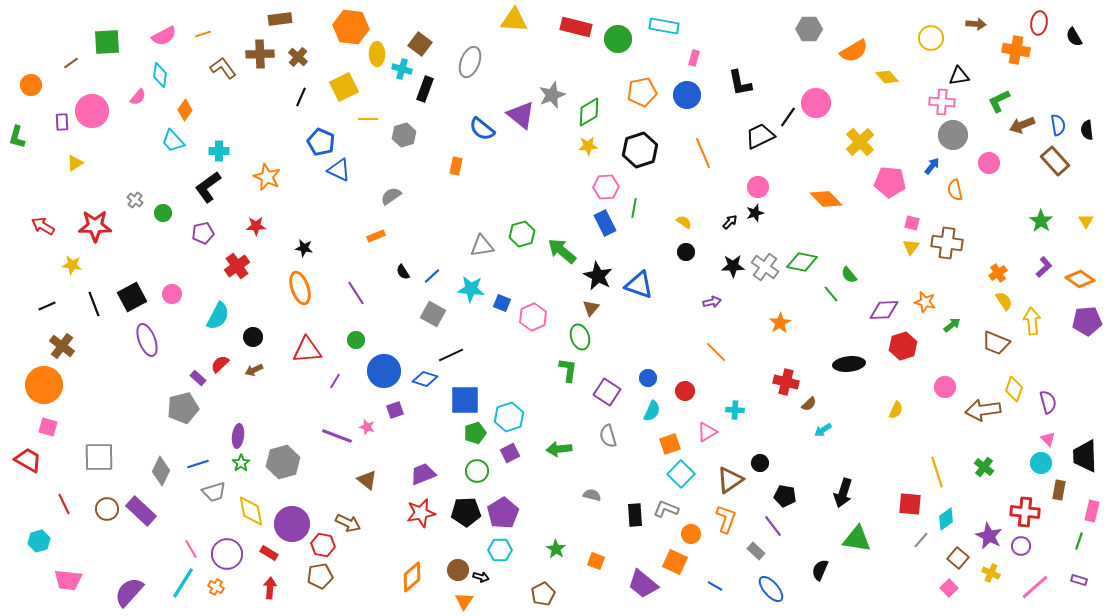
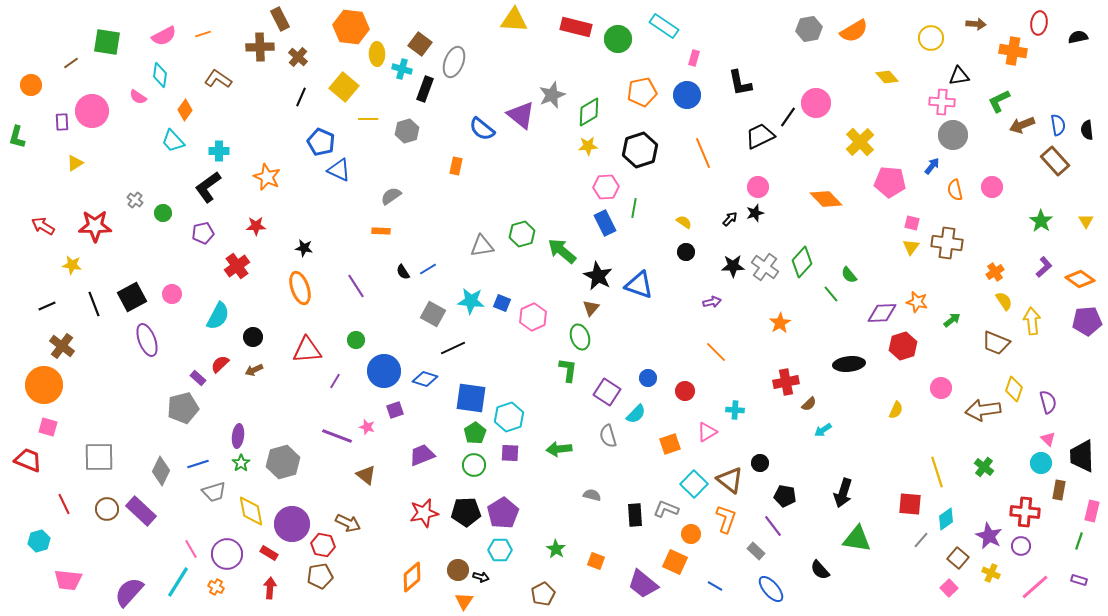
brown rectangle at (280, 19): rotated 70 degrees clockwise
cyan rectangle at (664, 26): rotated 24 degrees clockwise
gray hexagon at (809, 29): rotated 10 degrees counterclockwise
black semicircle at (1074, 37): moved 4 px right; rotated 108 degrees clockwise
green square at (107, 42): rotated 12 degrees clockwise
orange cross at (1016, 50): moved 3 px left, 1 px down
orange semicircle at (854, 51): moved 20 px up
brown cross at (260, 54): moved 7 px up
gray ellipse at (470, 62): moved 16 px left
brown L-shape at (223, 68): moved 5 px left, 11 px down; rotated 20 degrees counterclockwise
yellow square at (344, 87): rotated 24 degrees counterclockwise
pink semicircle at (138, 97): rotated 84 degrees clockwise
gray hexagon at (404, 135): moved 3 px right, 4 px up
pink circle at (989, 163): moved 3 px right, 24 px down
black arrow at (730, 222): moved 3 px up
orange rectangle at (376, 236): moved 5 px right, 5 px up; rotated 24 degrees clockwise
green diamond at (802, 262): rotated 60 degrees counterclockwise
orange cross at (998, 273): moved 3 px left, 1 px up
blue line at (432, 276): moved 4 px left, 7 px up; rotated 12 degrees clockwise
cyan star at (471, 289): moved 12 px down
purple line at (356, 293): moved 7 px up
orange star at (925, 302): moved 8 px left
purple diamond at (884, 310): moved 2 px left, 3 px down
green arrow at (952, 325): moved 5 px up
black line at (451, 355): moved 2 px right, 7 px up
red cross at (786, 382): rotated 25 degrees counterclockwise
pink circle at (945, 387): moved 4 px left, 1 px down
blue square at (465, 400): moved 6 px right, 2 px up; rotated 8 degrees clockwise
cyan semicircle at (652, 411): moved 16 px left, 3 px down; rotated 20 degrees clockwise
green pentagon at (475, 433): rotated 15 degrees counterclockwise
purple square at (510, 453): rotated 30 degrees clockwise
black trapezoid at (1085, 456): moved 3 px left
red trapezoid at (28, 460): rotated 8 degrees counterclockwise
green circle at (477, 471): moved 3 px left, 6 px up
purple trapezoid at (423, 474): moved 1 px left, 19 px up
cyan square at (681, 474): moved 13 px right, 10 px down
brown triangle at (367, 480): moved 1 px left, 5 px up
brown triangle at (730, 480): rotated 48 degrees counterclockwise
red star at (421, 513): moved 3 px right
black semicircle at (820, 570): rotated 65 degrees counterclockwise
cyan line at (183, 583): moved 5 px left, 1 px up
